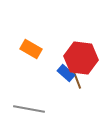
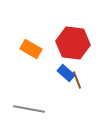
red hexagon: moved 8 px left, 15 px up
